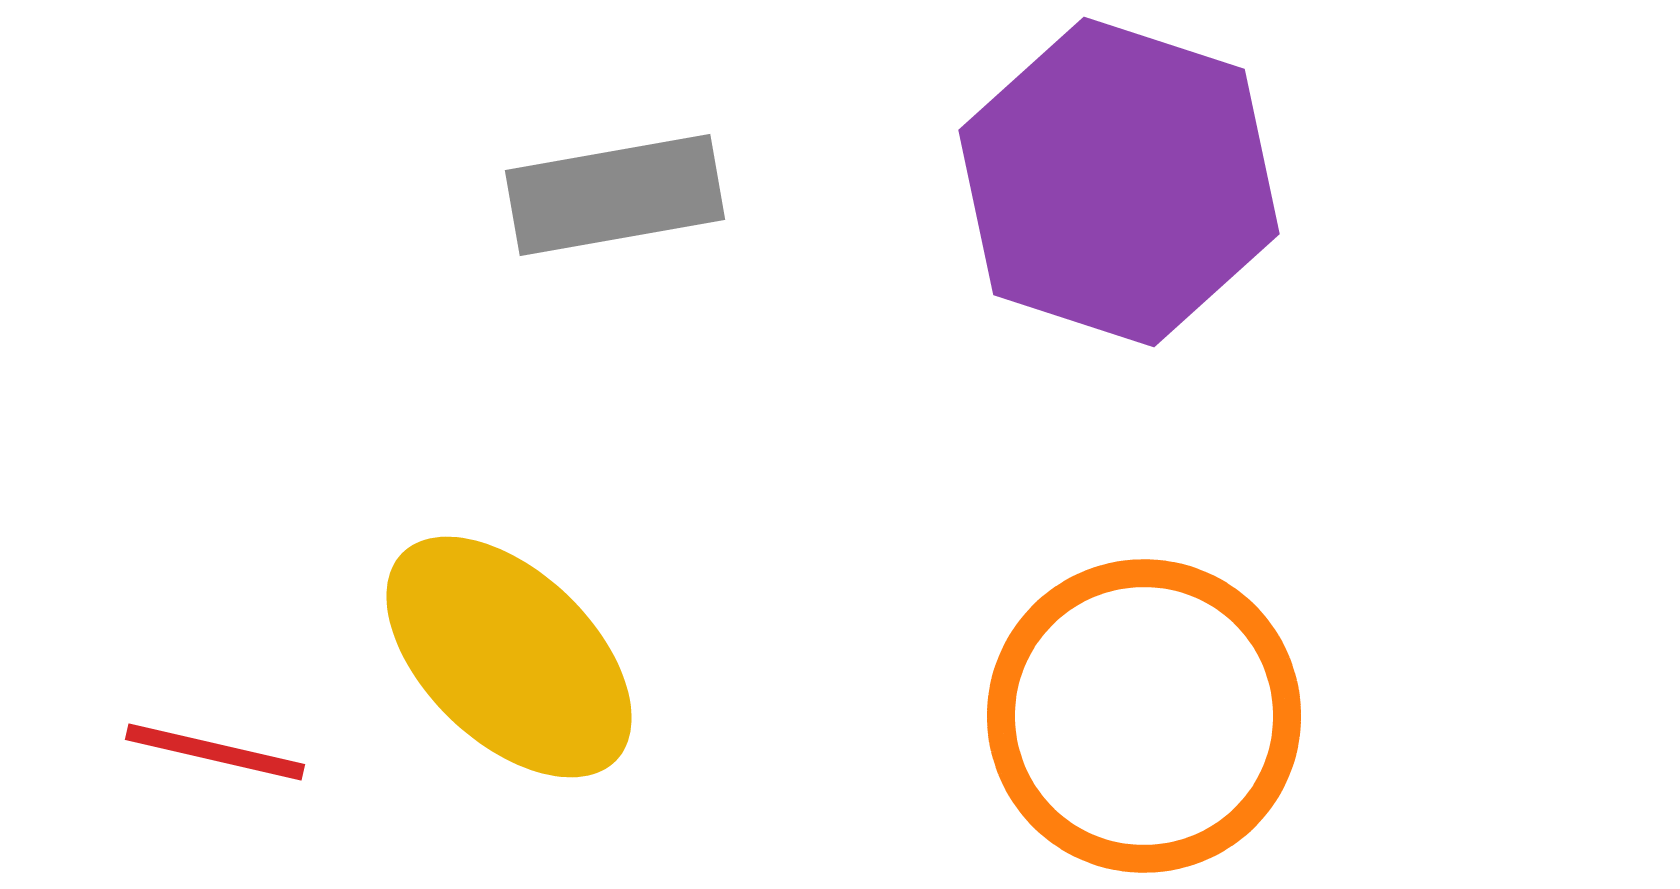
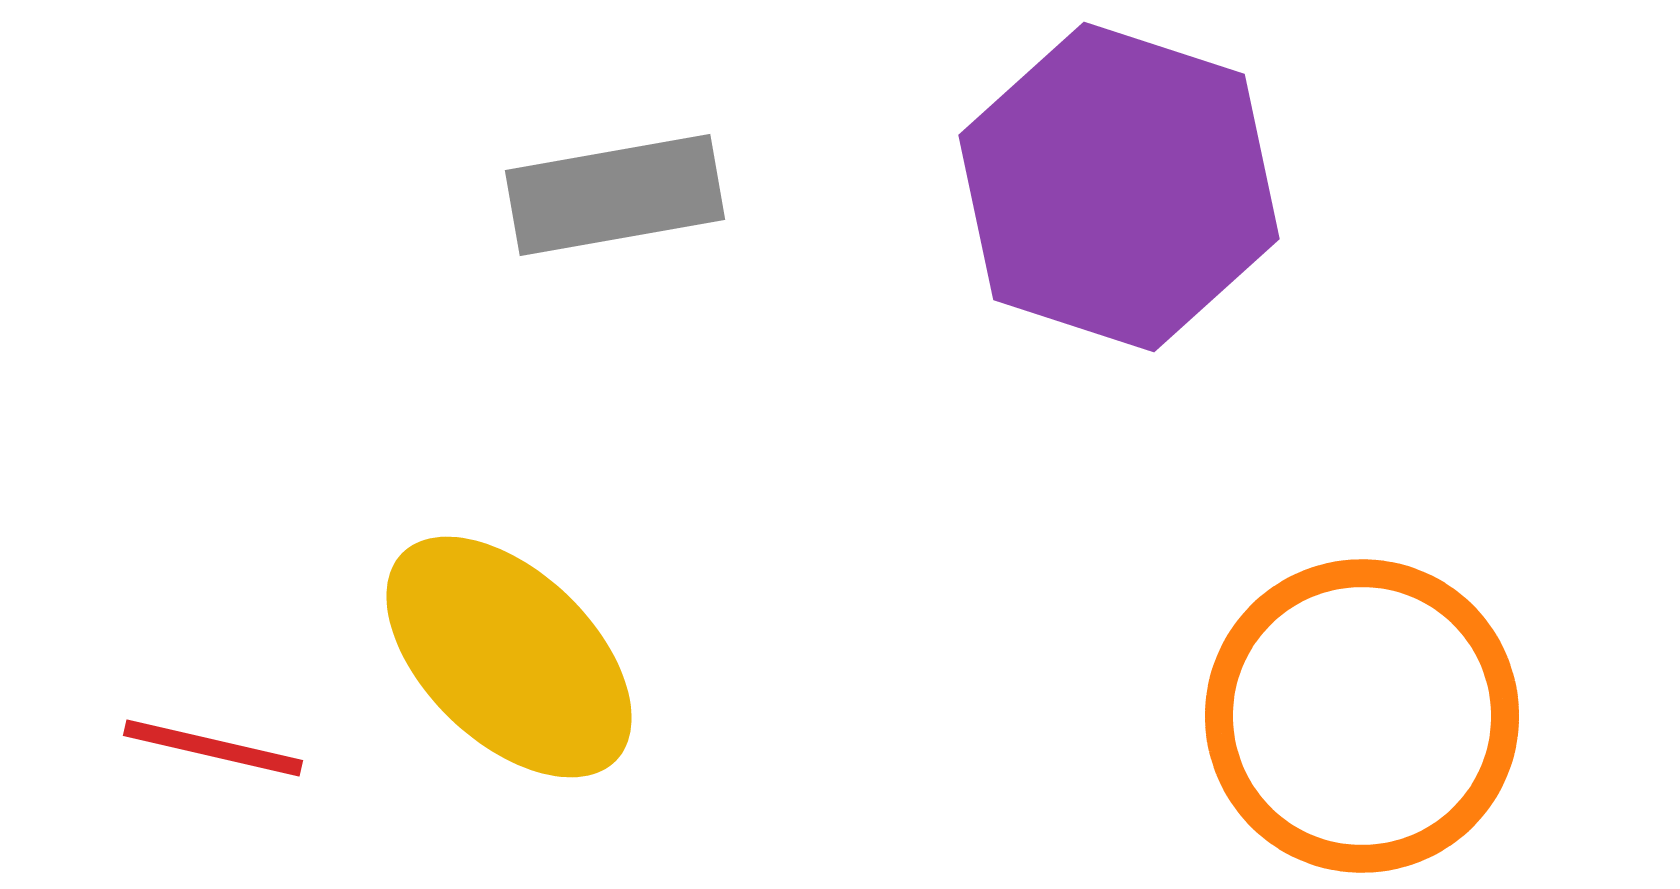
purple hexagon: moved 5 px down
orange circle: moved 218 px right
red line: moved 2 px left, 4 px up
